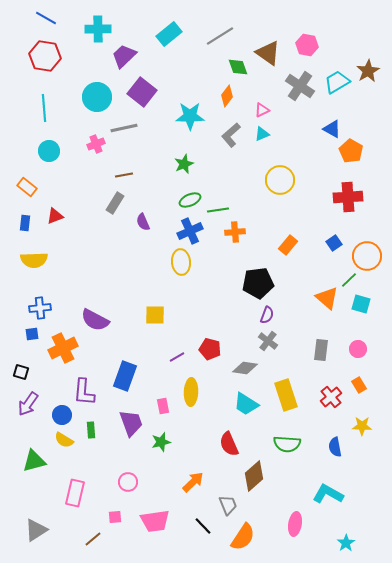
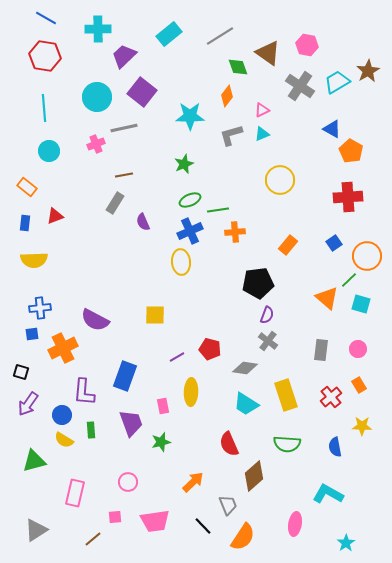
gray L-shape at (231, 135): rotated 25 degrees clockwise
